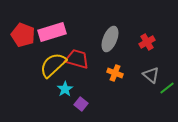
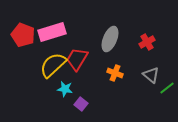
red trapezoid: rotated 75 degrees counterclockwise
cyan star: rotated 28 degrees counterclockwise
